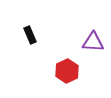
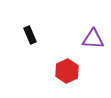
purple triangle: moved 3 px up
